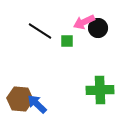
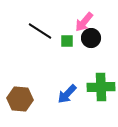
pink arrow: rotated 25 degrees counterclockwise
black circle: moved 7 px left, 10 px down
green cross: moved 1 px right, 3 px up
blue arrow: moved 30 px right, 10 px up; rotated 90 degrees counterclockwise
